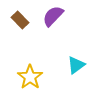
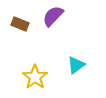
brown rectangle: moved 4 px down; rotated 24 degrees counterclockwise
yellow star: moved 5 px right
